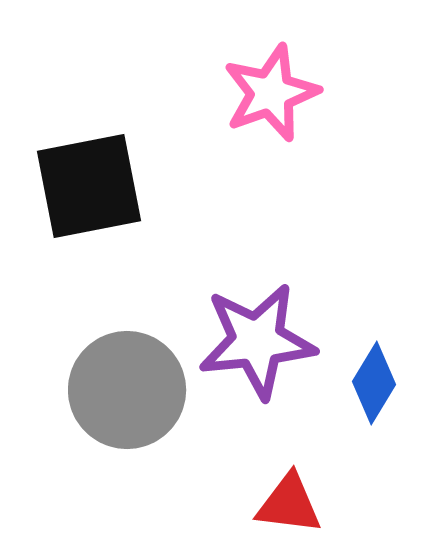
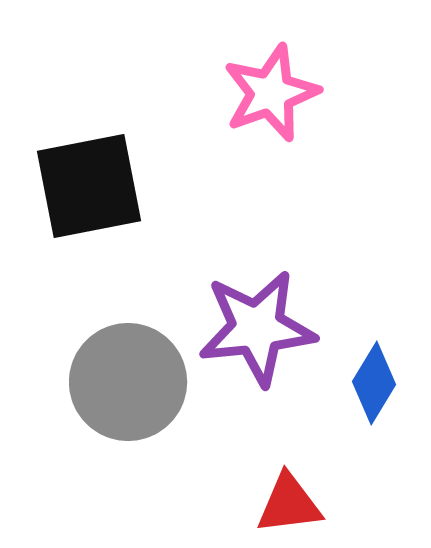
purple star: moved 13 px up
gray circle: moved 1 px right, 8 px up
red triangle: rotated 14 degrees counterclockwise
